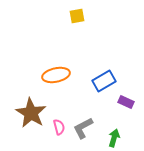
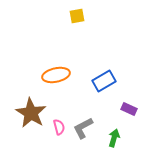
purple rectangle: moved 3 px right, 7 px down
